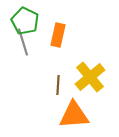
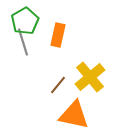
green pentagon: rotated 16 degrees clockwise
brown line: rotated 36 degrees clockwise
orange triangle: rotated 16 degrees clockwise
